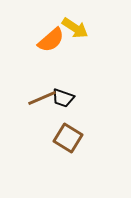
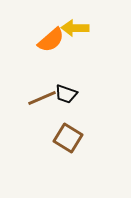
yellow arrow: rotated 148 degrees clockwise
black trapezoid: moved 3 px right, 4 px up
